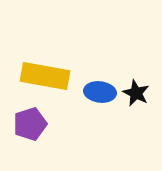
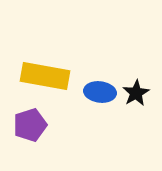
black star: rotated 16 degrees clockwise
purple pentagon: moved 1 px down
